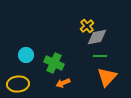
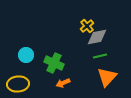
green line: rotated 16 degrees counterclockwise
